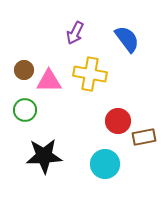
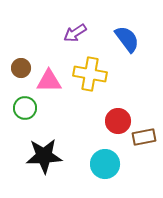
purple arrow: rotated 30 degrees clockwise
brown circle: moved 3 px left, 2 px up
green circle: moved 2 px up
